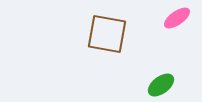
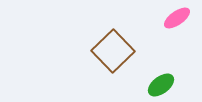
brown square: moved 6 px right, 17 px down; rotated 36 degrees clockwise
